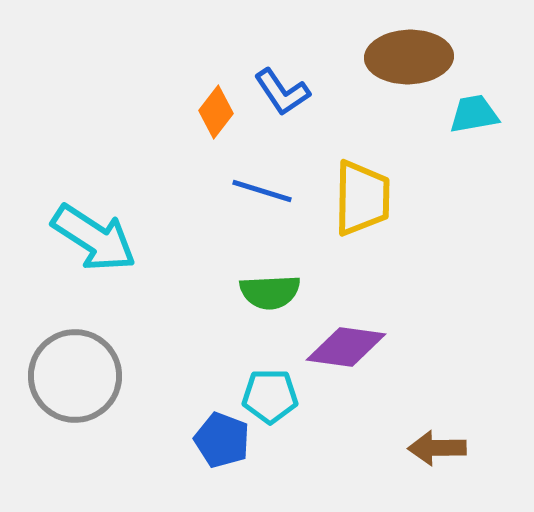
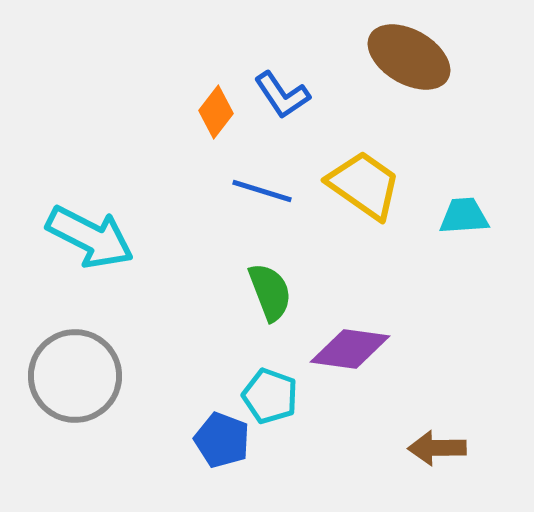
brown ellipse: rotated 32 degrees clockwise
blue L-shape: moved 3 px down
cyan trapezoid: moved 10 px left, 102 px down; rotated 6 degrees clockwise
yellow trapezoid: moved 2 px right, 13 px up; rotated 56 degrees counterclockwise
cyan arrow: moved 4 px left, 1 px up; rotated 6 degrees counterclockwise
green semicircle: rotated 108 degrees counterclockwise
purple diamond: moved 4 px right, 2 px down
cyan pentagon: rotated 20 degrees clockwise
